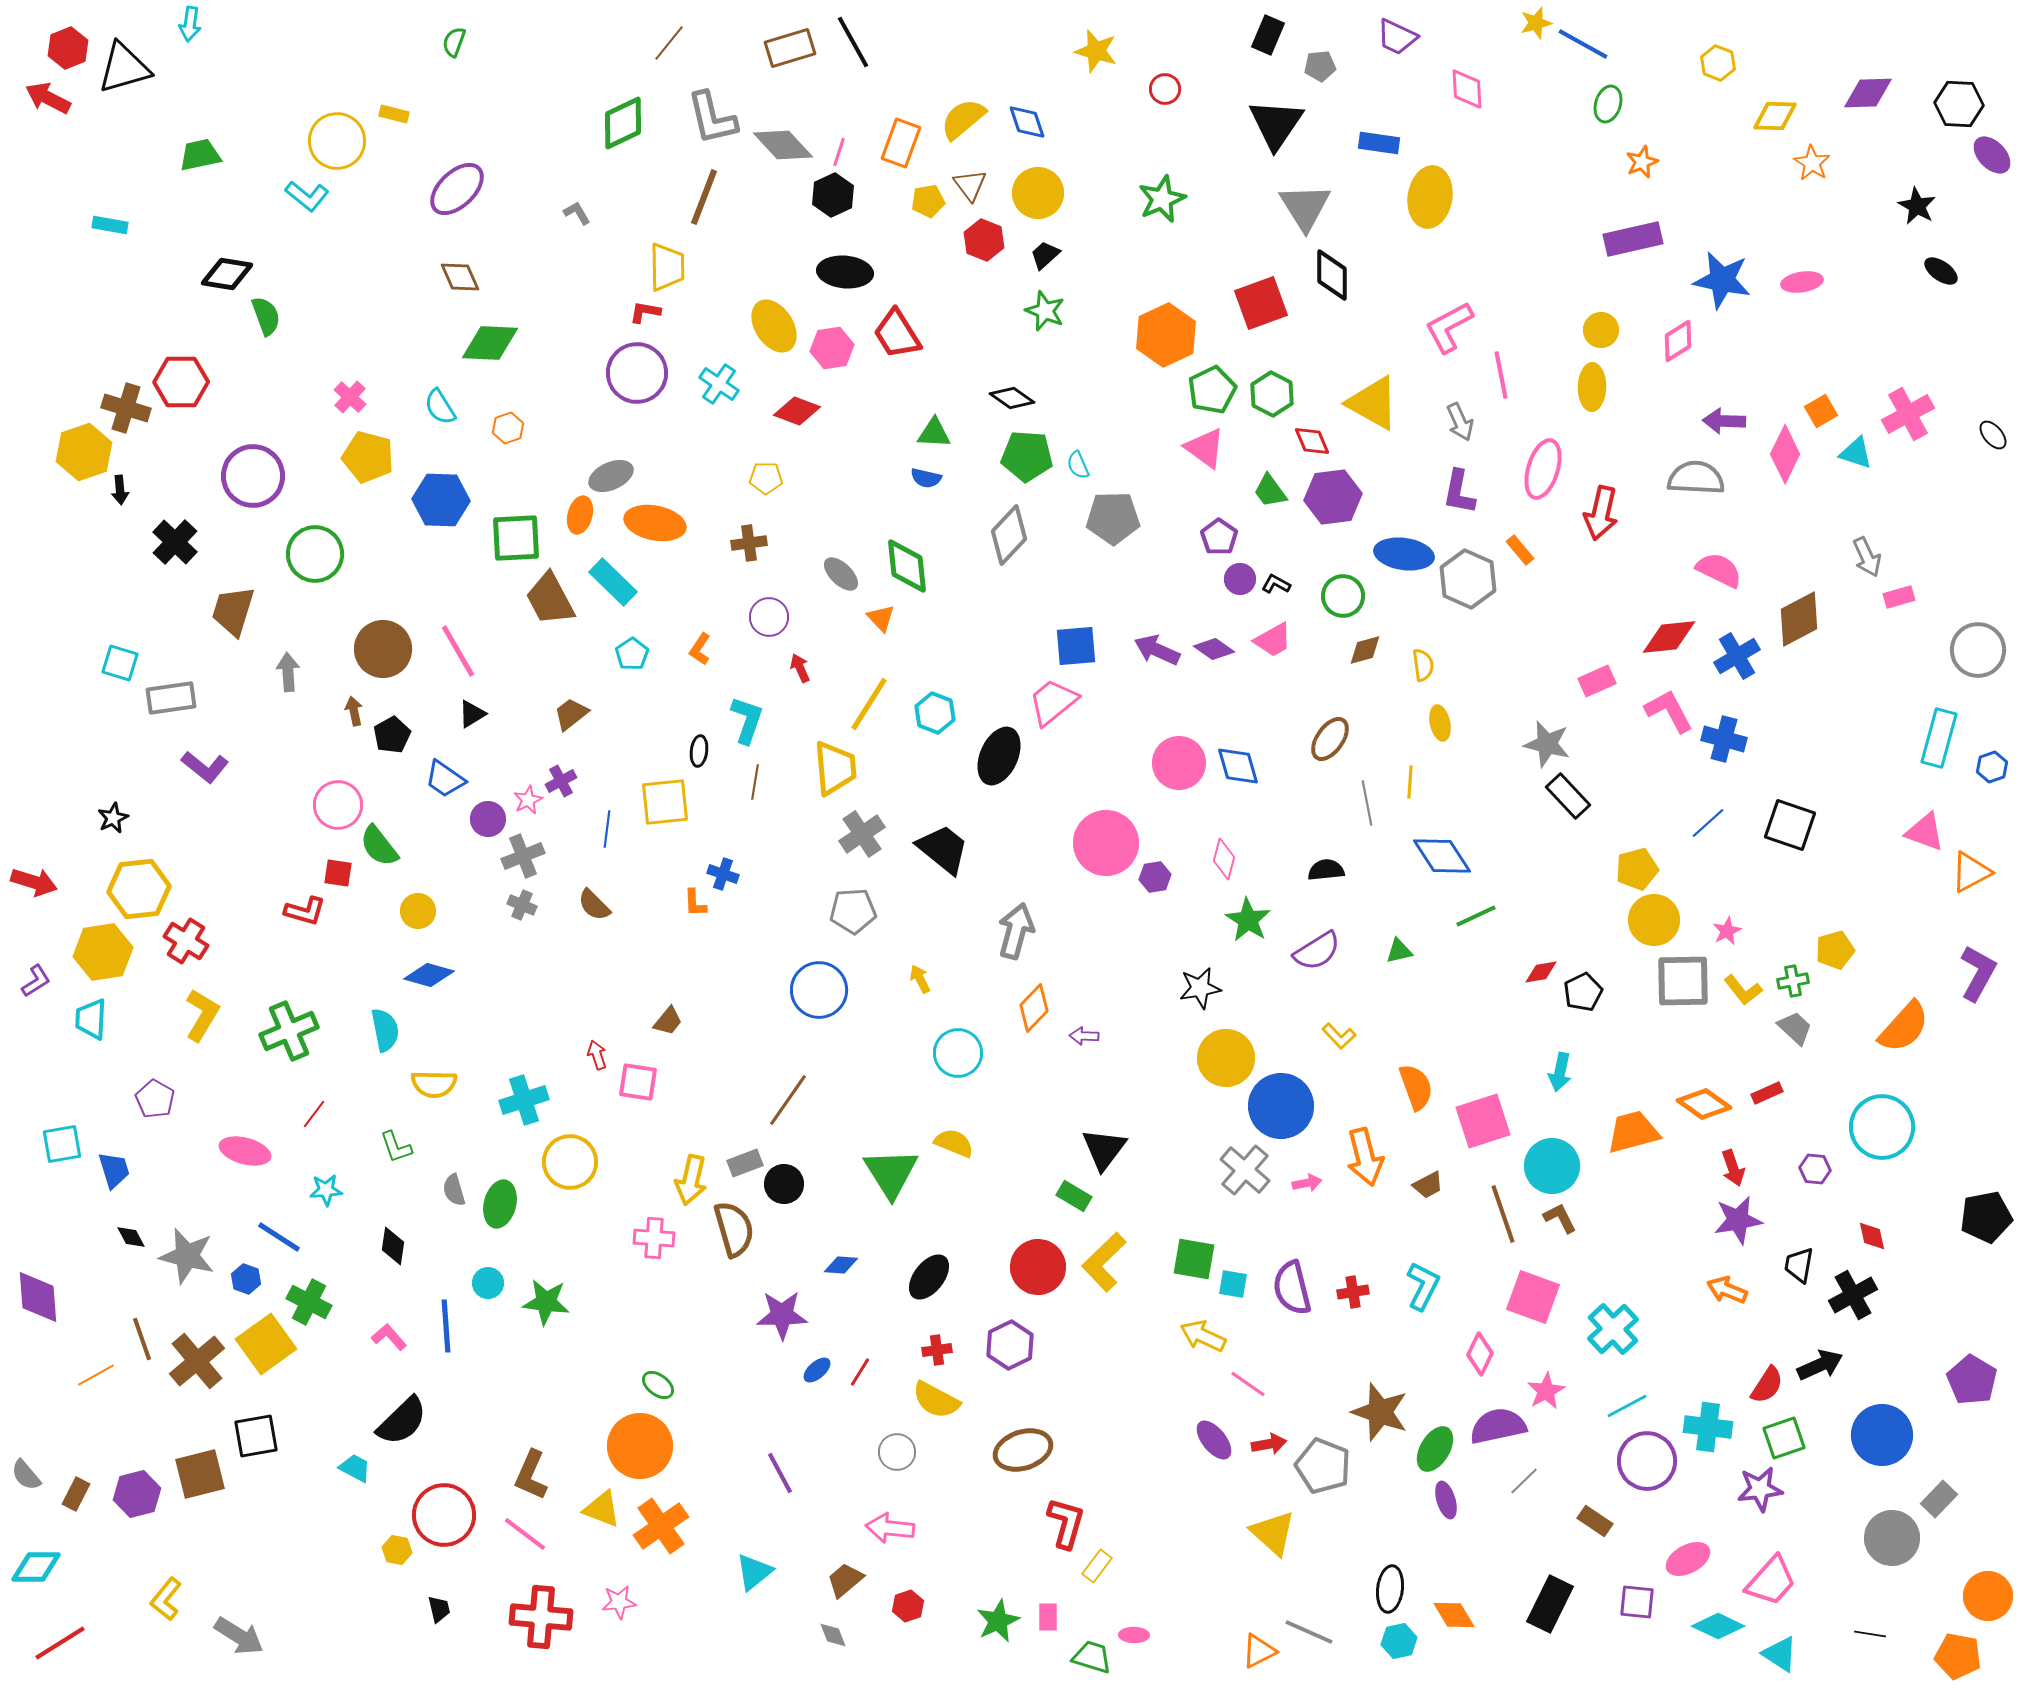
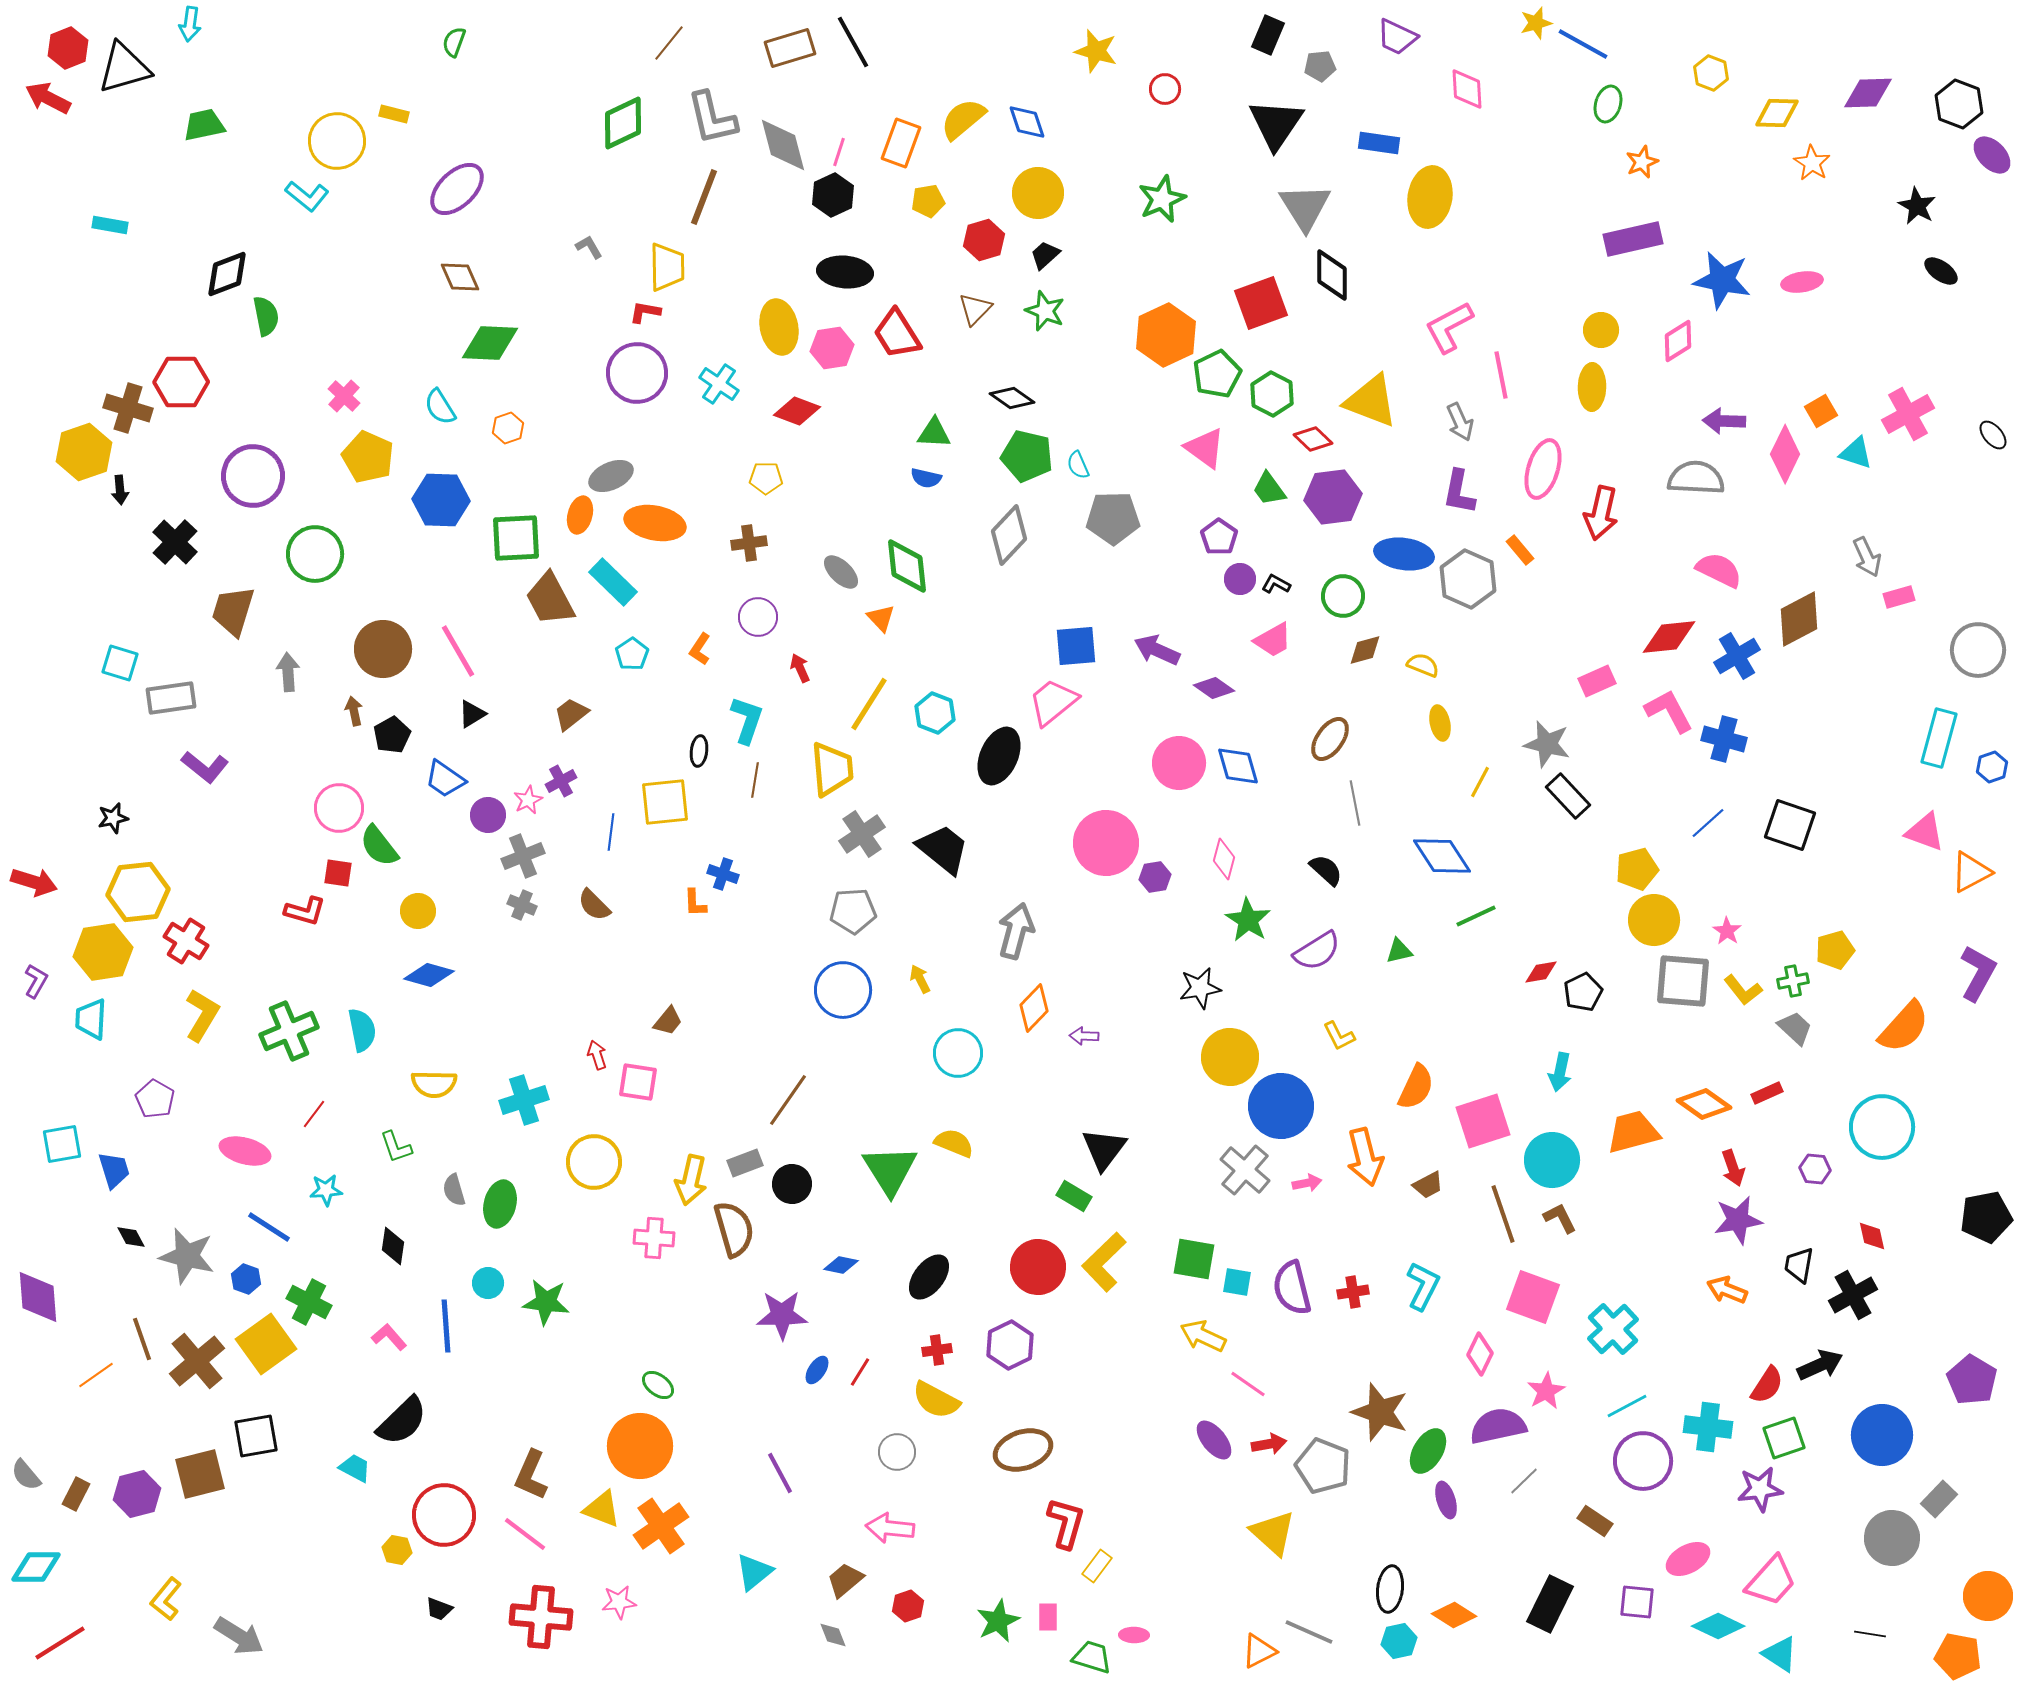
yellow hexagon at (1718, 63): moved 7 px left, 10 px down
black hexagon at (1959, 104): rotated 18 degrees clockwise
yellow diamond at (1775, 116): moved 2 px right, 3 px up
gray diamond at (783, 145): rotated 28 degrees clockwise
green trapezoid at (200, 155): moved 4 px right, 30 px up
brown triangle at (970, 185): moved 5 px right, 124 px down; rotated 21 degrees clockwise
gray L-shape at (577, 213): moved 12 px right, 34 px down
red hexagon at (984, 240): rotated 21 degrees clockwise
black diamond at (227, 274): rotated 30 degrees counterclockwise
green semicircle at (266, 316): rotated 9 degrees clockwise
yellow ellipse at (774, 326): moved 5 px right, 1 px down; rotated 22 degrees clockwise
green pentagon at (1212, 390): moved 5 px right, 16 px up
pink cross at (350, 397): moved 6 px left, 1 px up
yellow triangle at (1373, 403): moved 2 px left, 2 px up; rotated 8 degrees counterclockwise
brown cross at (126, 408): moved 2 px right
red diamond at (1312, 441): moved 1 px right, 2 px up; rotated 24 degrees counterclockwise
green pentagon at (1027, 456): rotated 9 degrees clockwise
yellow pentagon at (368, 457): rotated 9 degrees clockwise
green trapezoid at (1270, 491): moved 1 px left, 2 px up
gray ellipse at (841, 574): moved 2 px up
purple circle at (769, 617): moved 11 px left
purple diamond at (1214, 649): moved 39 px down
yellow semicircle at (1423, 665): rotated 60 degrees counterclockwise
yellow trapezoid at (835, 768): moved 3 px left, 1 px down
brown line at (755, 782): moved 2 px up
yellow line at (1410, 782): moved 70 px right; rotated 24 degrees clockwise
gray line at (1367, 803): moved 12 px left
pink circle at (338, 805): moved 1 px right, 3 px down
black star at (113, 818): rotated 12 degrees clockwise
purple circle at (488, 819): moved 4 px up
blue line at (607, 829): moved 4 px right, 3 px down
black semicircle at (1326, 870): rotated 48 degrees clockwise
yellow hexagon at (139, 889): moved 1 px left, 3 px down
pink star at (1727, 931): rotated 12 degrees counterclockwise
purple L-shape at (36, 981): rotated 28 degrees counterclockwise
gray square at (1683, 981): rotated 6 degrees clockwise
blue circle at (819, 990): moved 24 px right
cyan semicircle at (385, 1030): moved 23 px left
yellow L-shape at (1339, 1036): rotated 16 degrees clockwise
yellow circle at (1226, 1058): moved 4 px right, 1 px up
orange semicircle at (1416, 1087): rotated 45 degrees clockwise
yellow circle at (570, 1162): moved 24 px right
cyan circle at (1552, 1166): moved 6 px up
green triangle at (891, 1173): moved 1 px left, 3 px up
black circle at (784, 1184): moved 8 px right
blue line at (279, 1237): moved 10 px left, 10 px up
blue diamond at (841, 1265): rotated 8 degrees clockwise
cyan square at (1233, 1284): moved 4 px right, 2 px up
blue ellipse at (817, 1370): rotated 16 degrees counterclockwise
orange line at (96, 1375): rotated 6 degrees counterclockwise
green ellipse at (1435, 1449): moved 7 px left, 2 px down
purple circle at (1647, 1461): moved 4 px left
black trapezoid at (439, 1609): rotated 124 degrees clockwise
orange diamond at (1454, 1615): rotated 27 degrees counterclockwise
